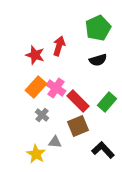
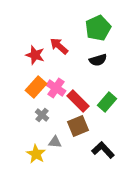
red arrow: rotated 66 degrees counterclockwise
